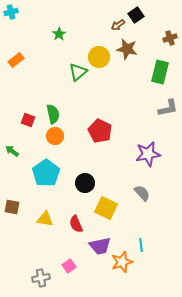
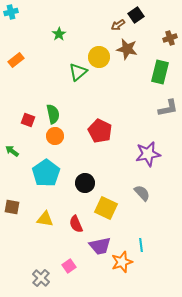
gray cross: rotated 36 degrees counterclockwise
